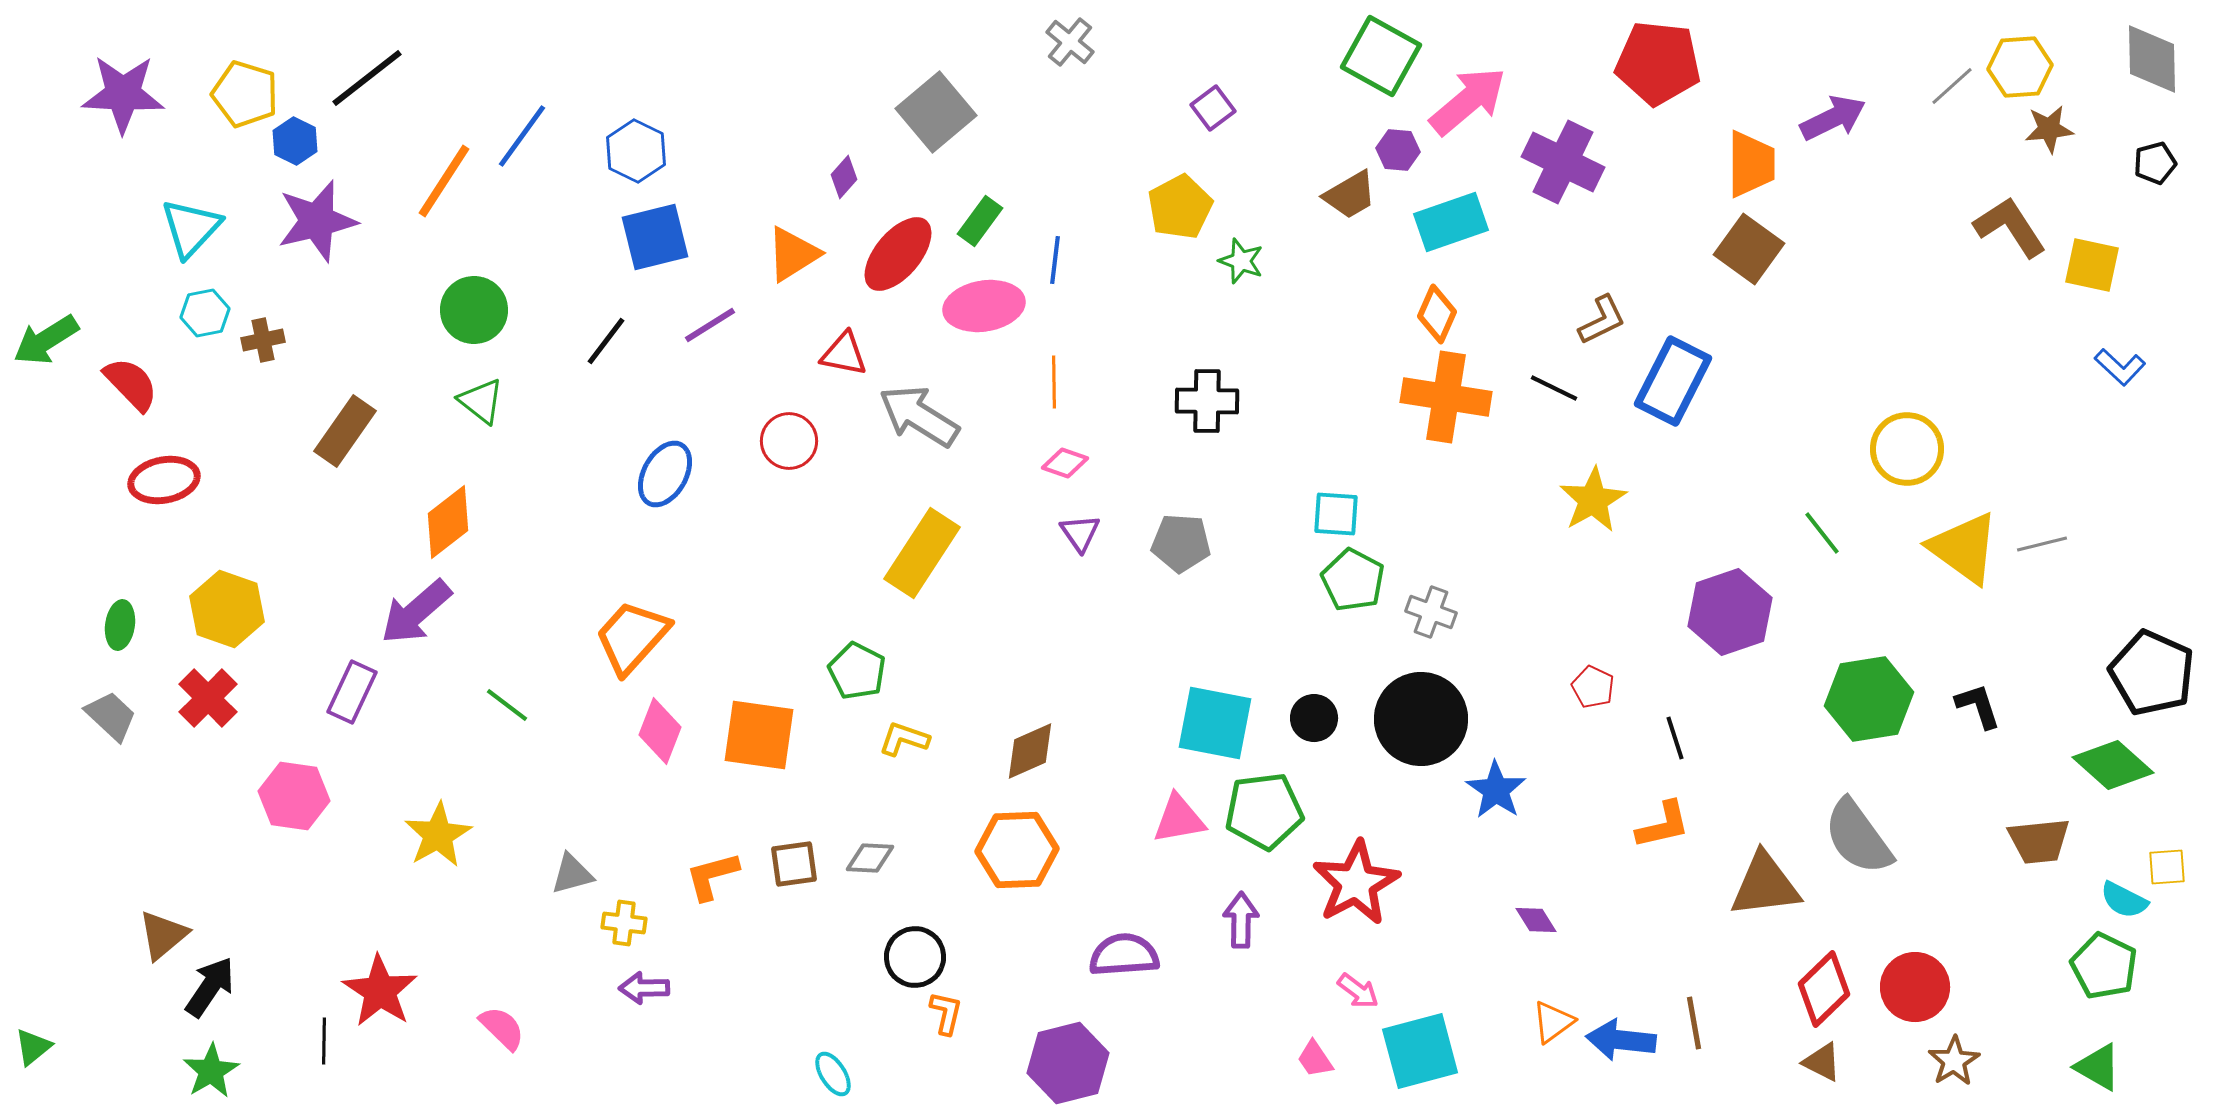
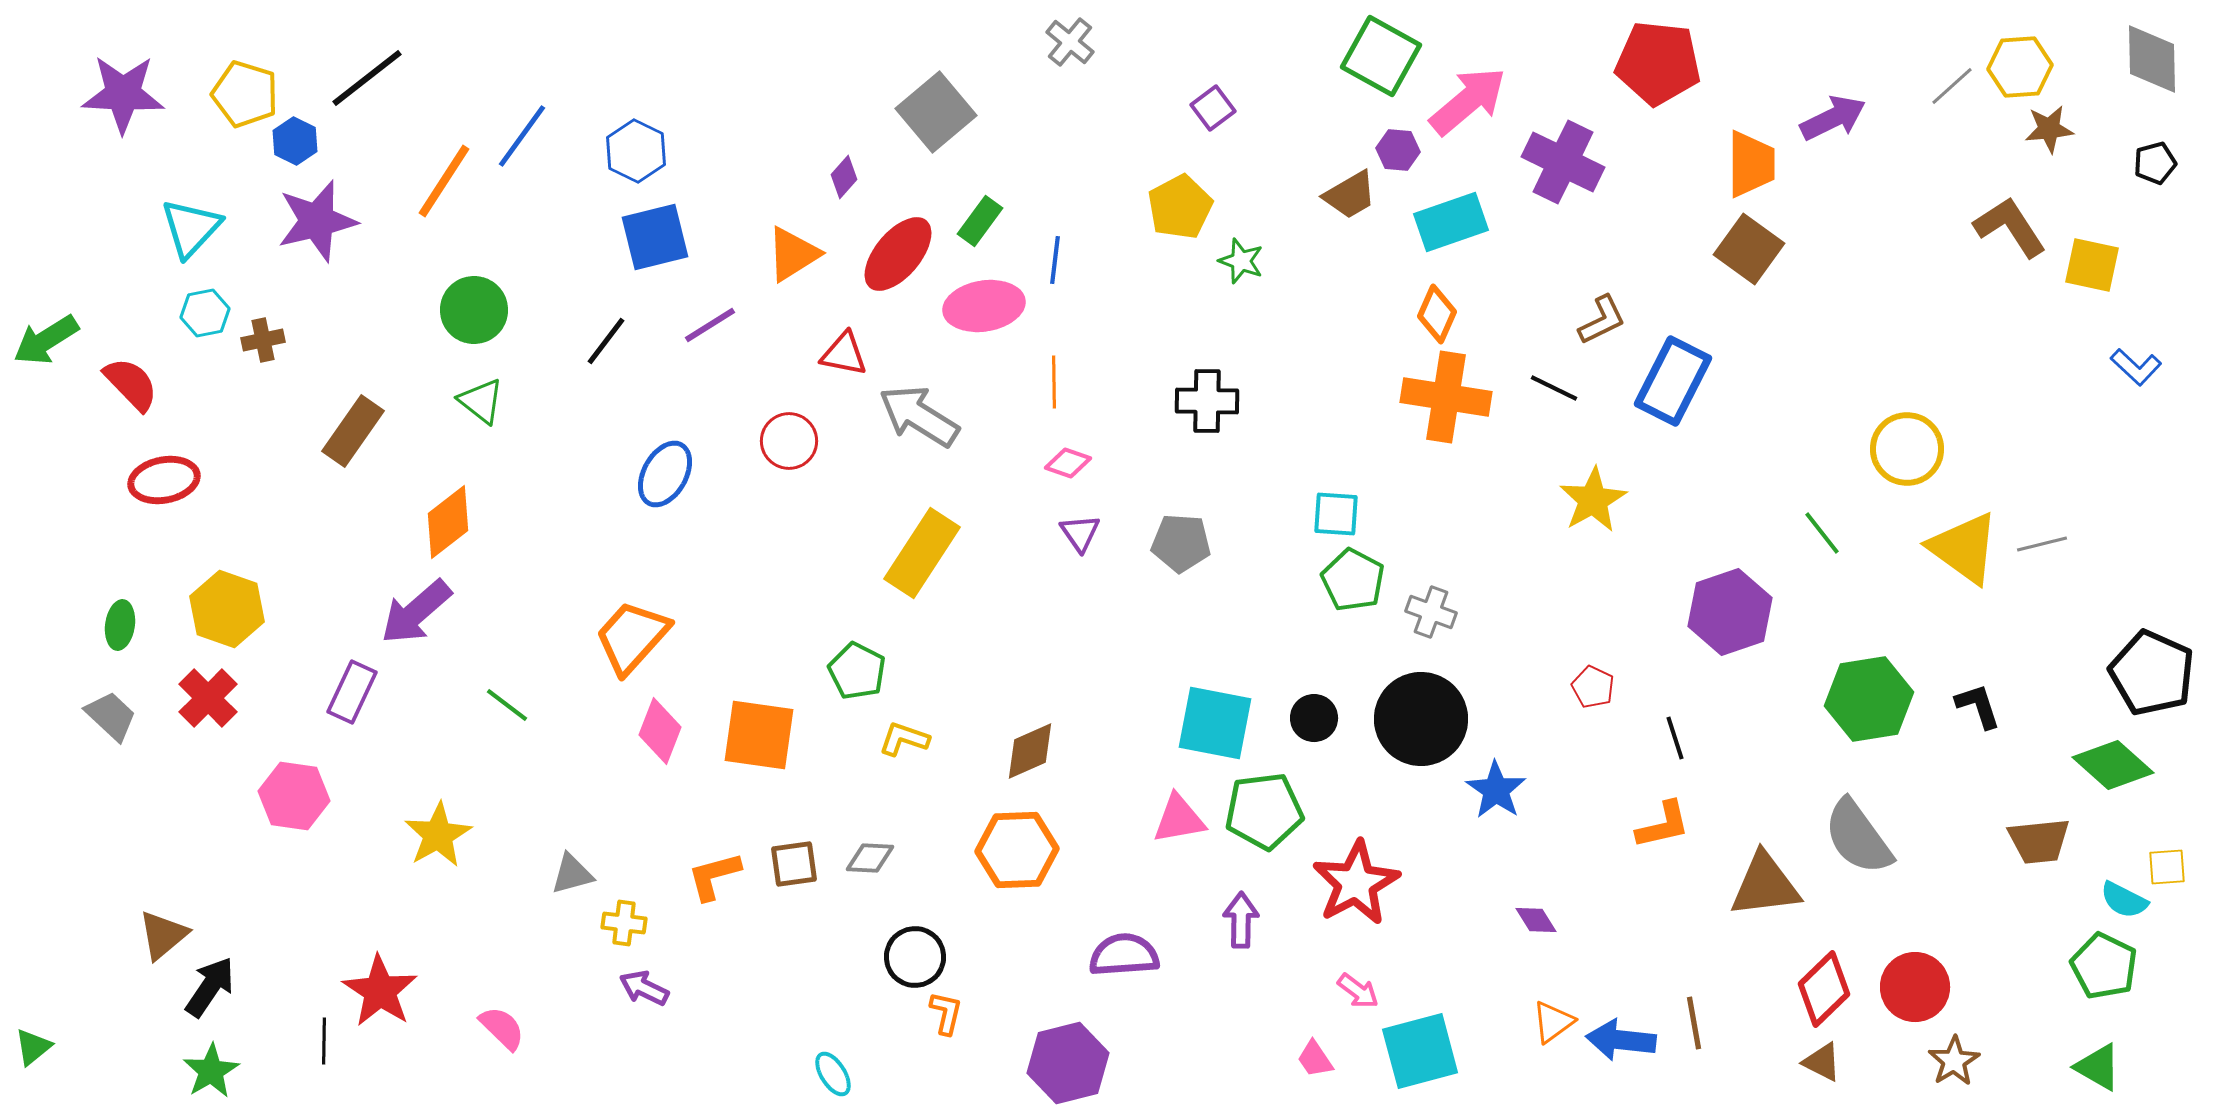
blue L-shape at (2120, 367): moved 16 px right
brown rectangle at (345, 431): moved 8 px right
pink diamond at (1065, 463): moved 3 px right
orange L-shape at (712, 876): moved 2 px right
purple arrow at (644, 988): rotated 27 degrees clockwise
